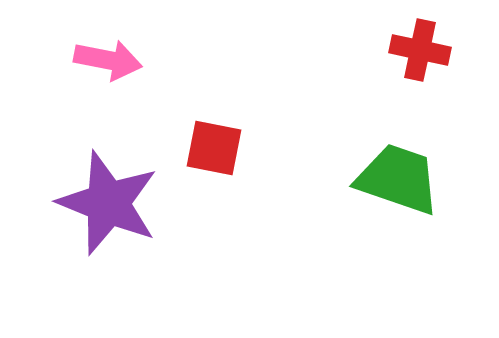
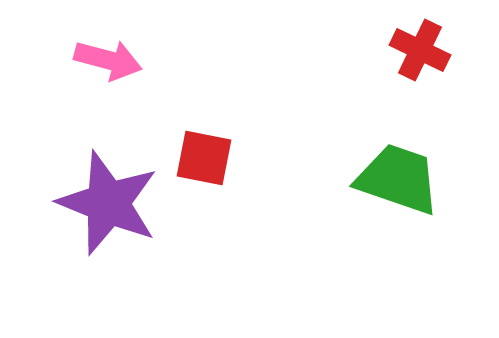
red cross: rotated 14 degrees clockwise
pink arrow: rotated 4 degrees clockwise
red square: moved 10 px left, 10 px down
